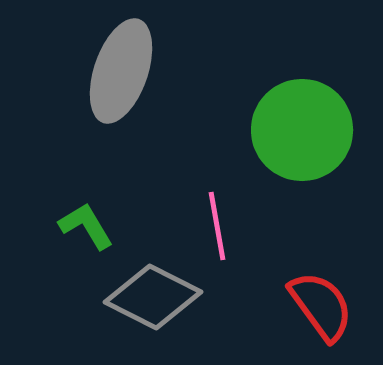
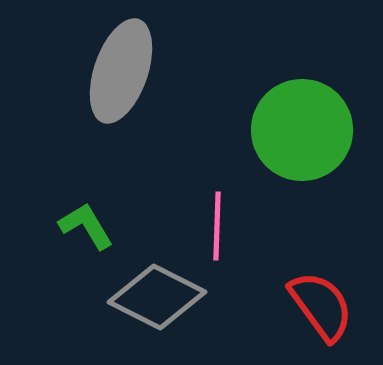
pink line: rotated 12 degrees clockwise
gray diamond: moved 4 px right
